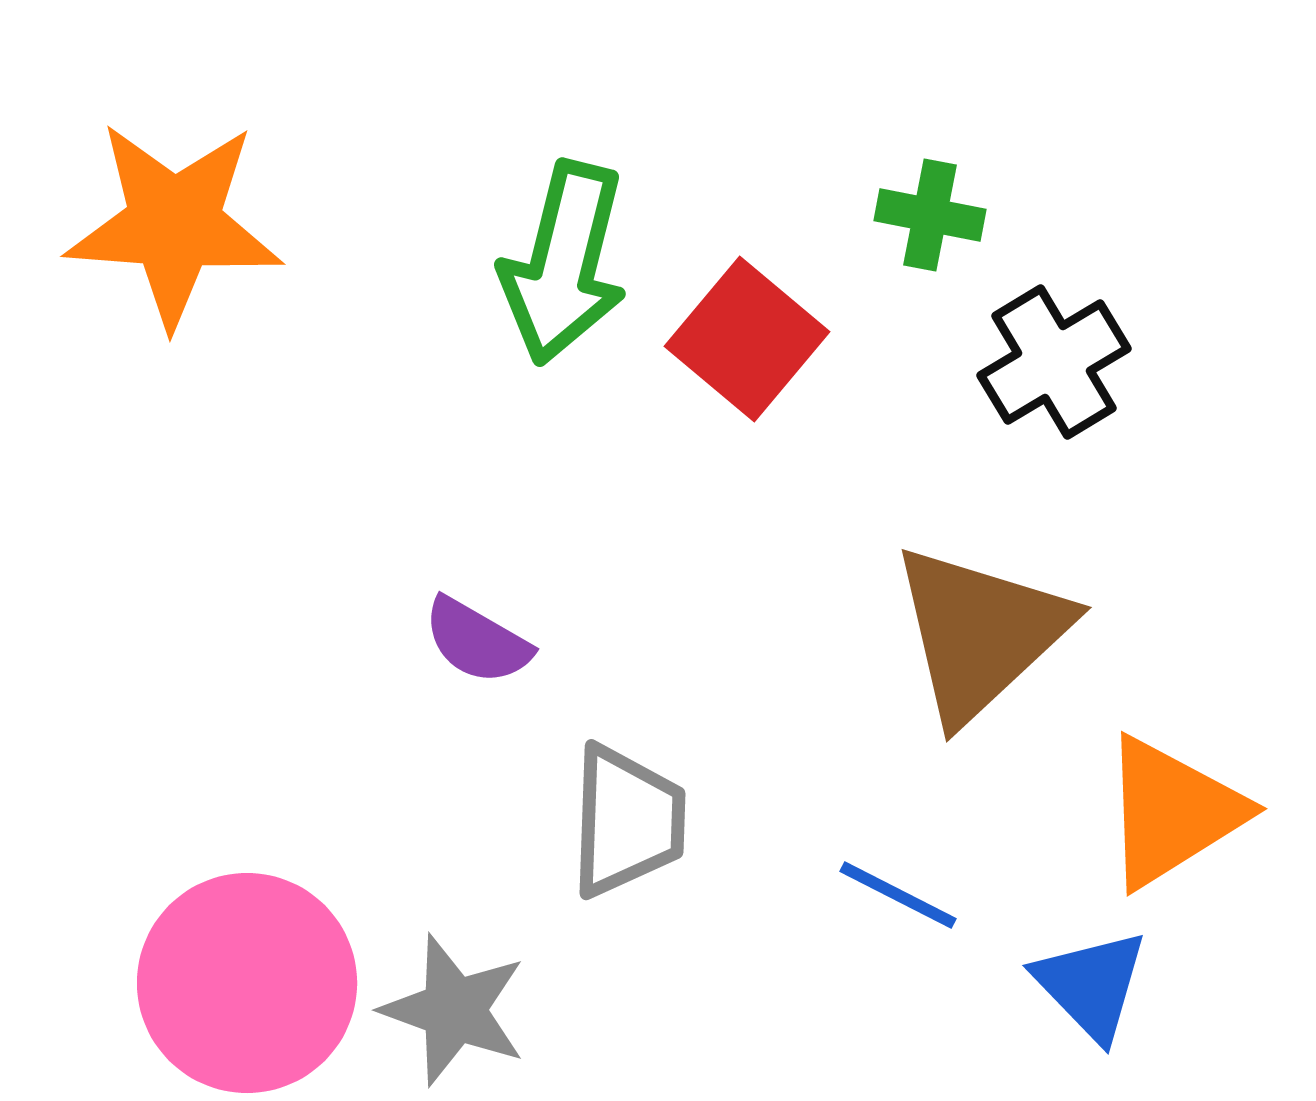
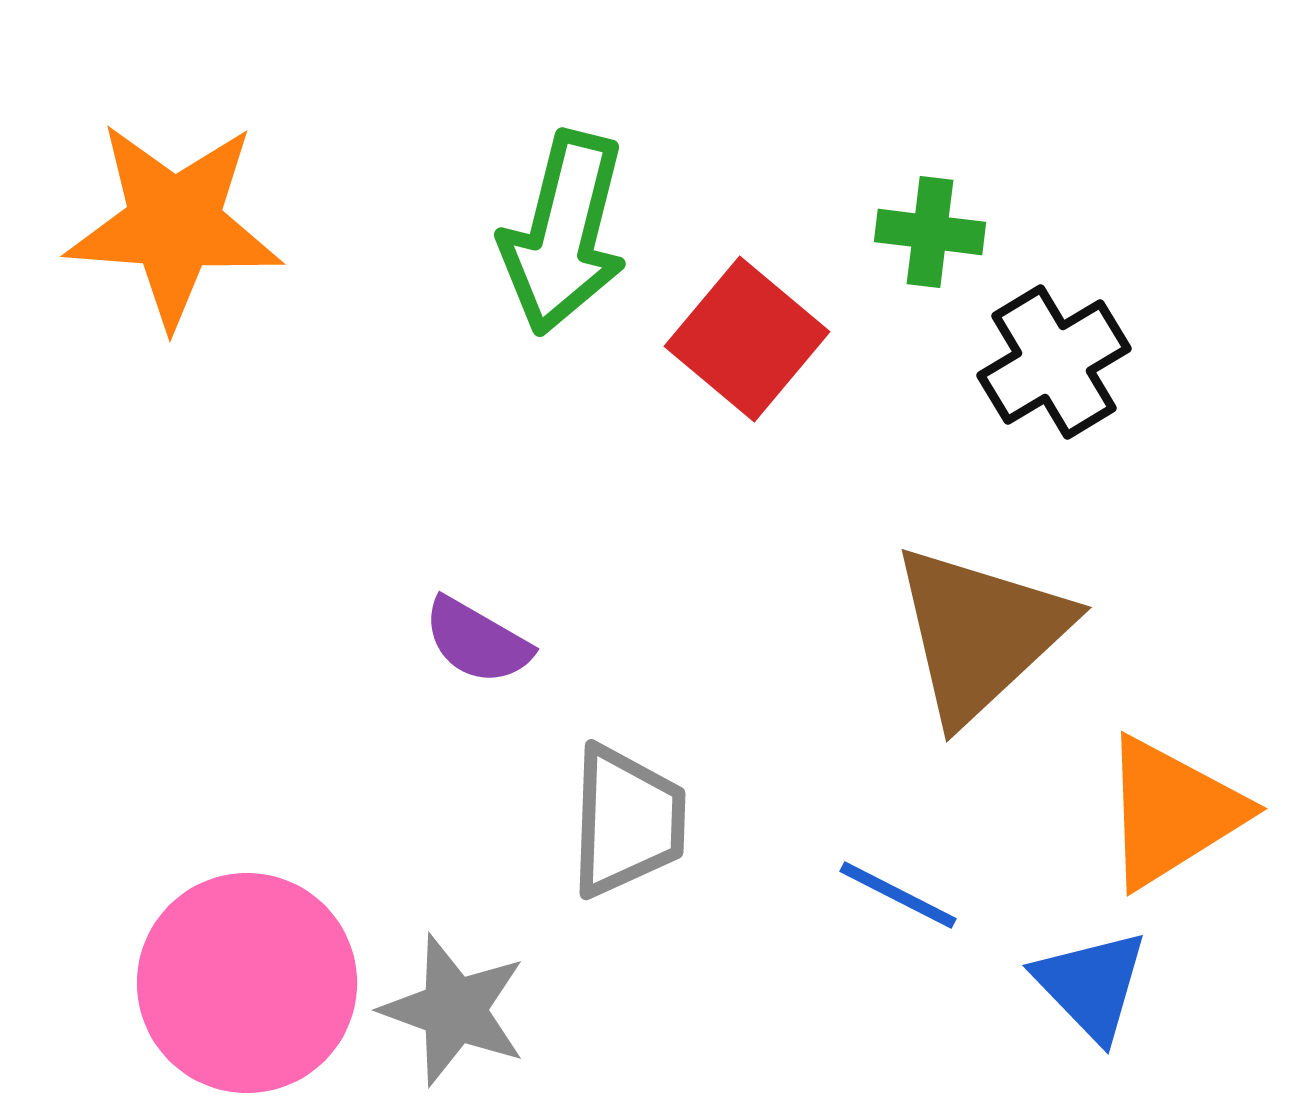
green cross: moved 17 px down; rotated 4 degrees counterclockwise
green arrow: moved 30 px up
